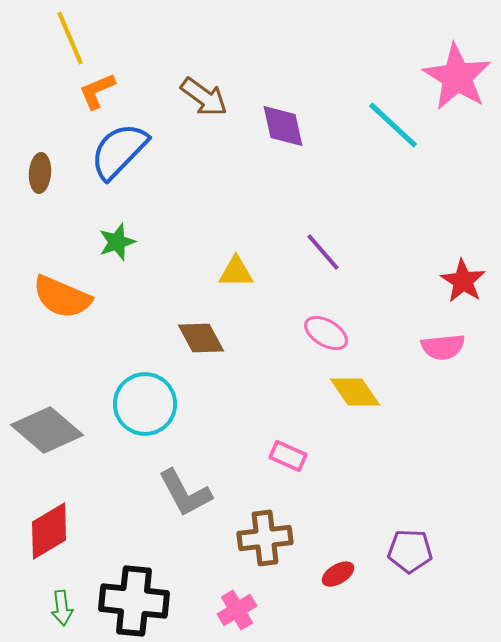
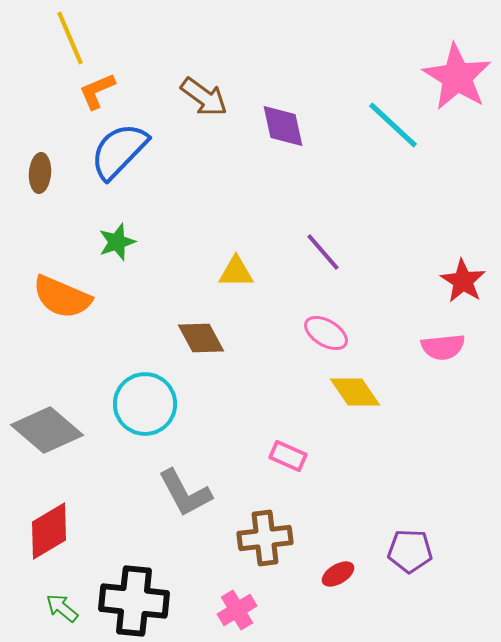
green arrow: rotated 136 degrees clockwise
